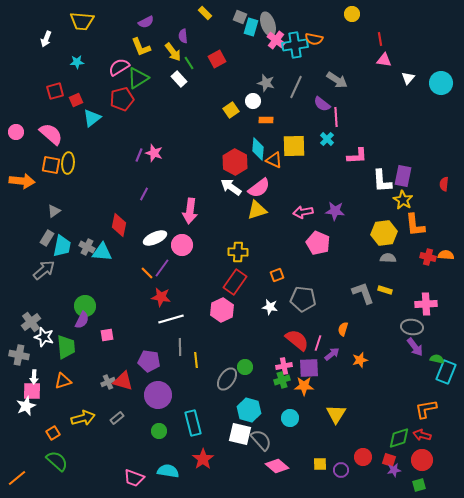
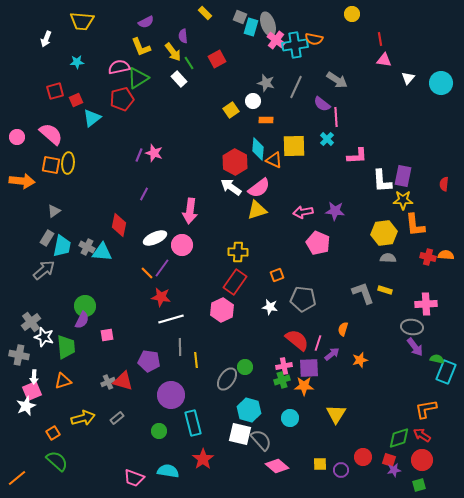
pink semicircle at (119, 67): rotated 20 degrees clockwise
pink circle at (16, 132): moved 1 px right, 5 px down
yellow star at (403, 200): rotated 30 degrees counterclockwise
pink square at (32, 391): rotated 24 degrees counterclockwise
purple circle at (158, 395): moved 13 px right
red arrow at (422, 435): rotated 18 degrees clockwise
